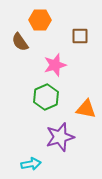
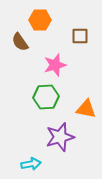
green hexagon: rotated 20 degrees clockwise
